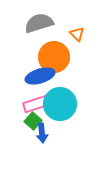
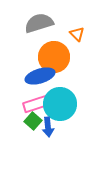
blue arrow: moved 6 px right, 6 px up
